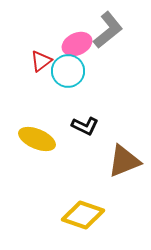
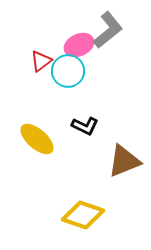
pink ellipse: moved 2 px right, 1 px down
yellow ellipse: rotated 18 degrees clockwise
